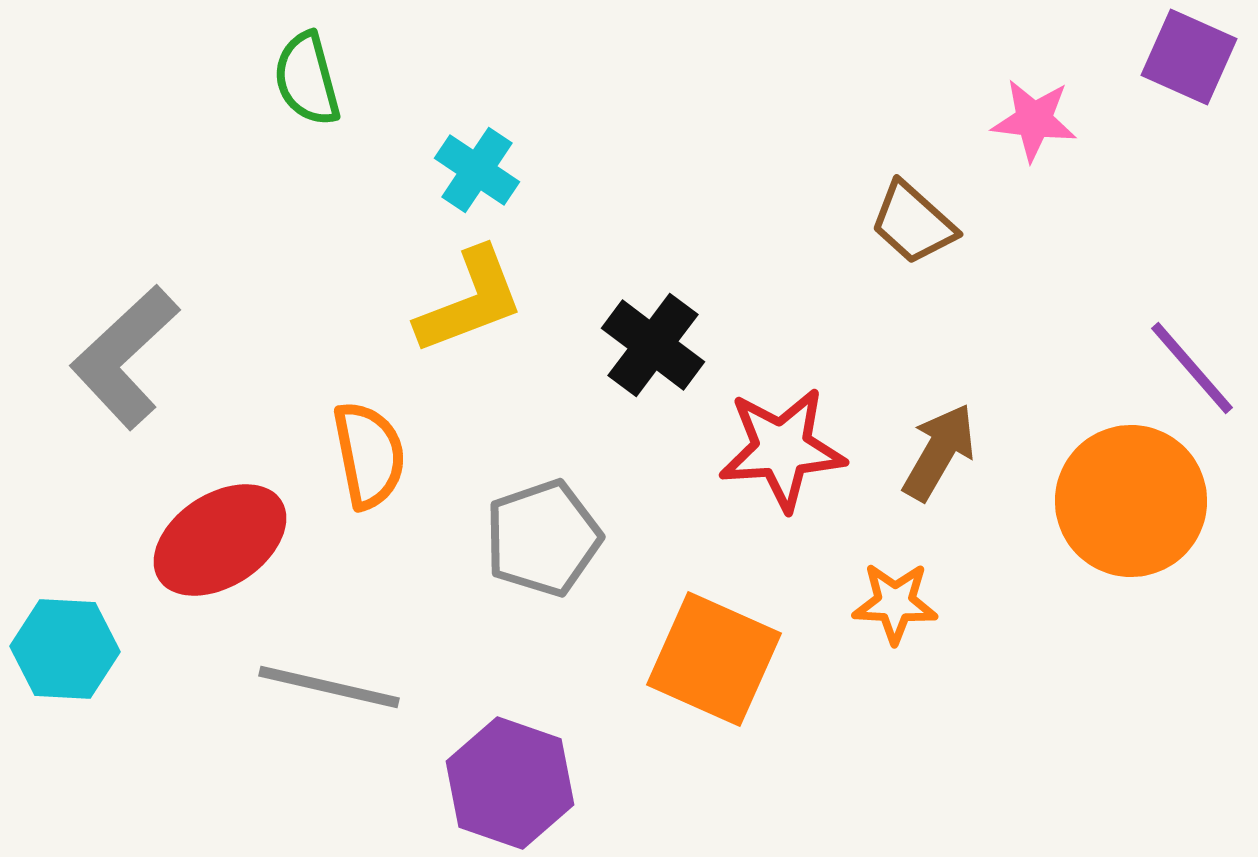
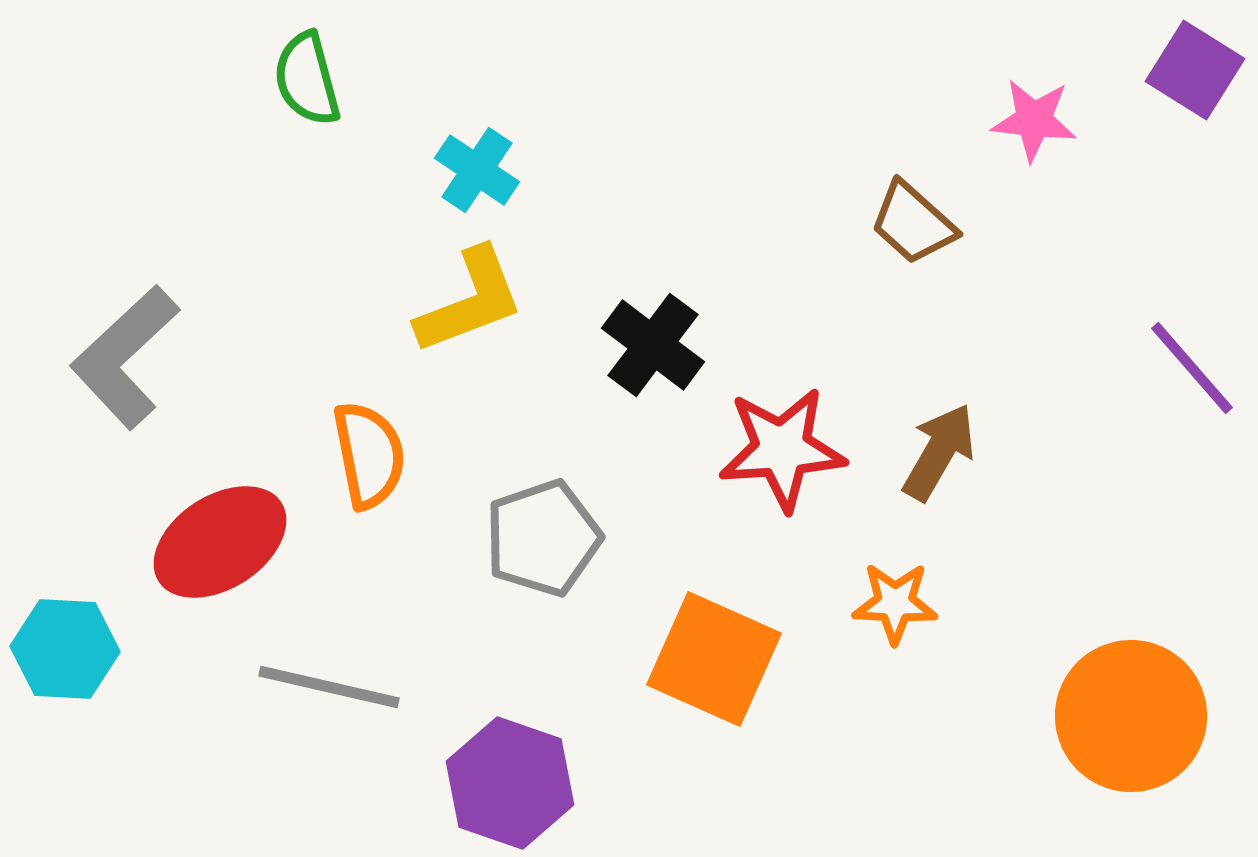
purple square: moved 6 px right, 13 px down; rotated 8 degrees clockwise
orange circle: moved 215 px down
red ellipse: moved 2 px down
